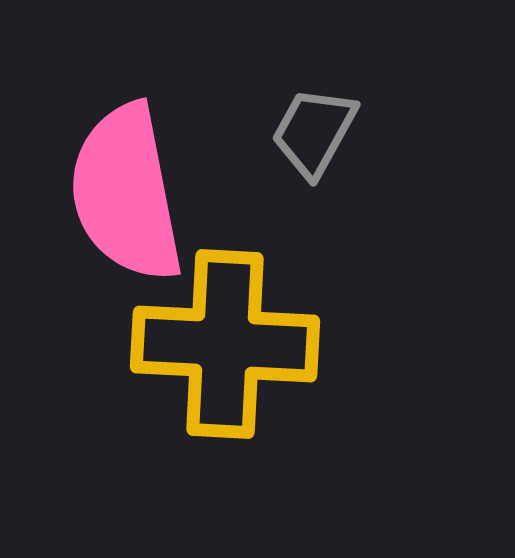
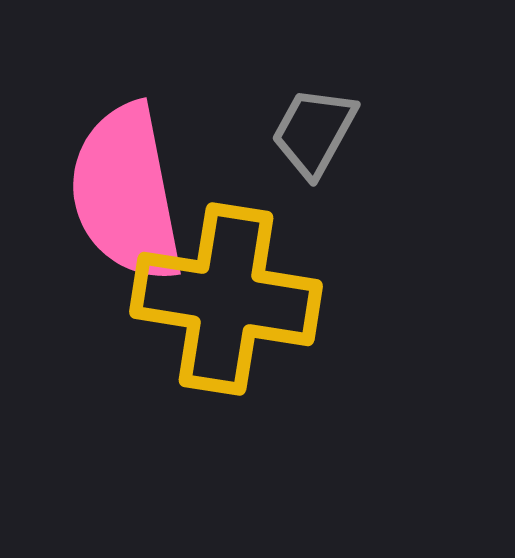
yellow cross: moved 1 px right, 45 px up; rotated 6 degrees clockwise
